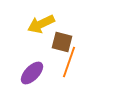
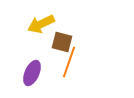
purple ellipse: rotated 20 degrees counterclockwise
